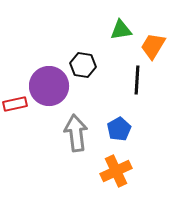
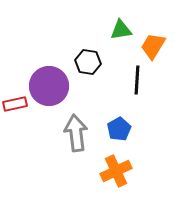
black hexagon: moved 5 px right, 3 px up
